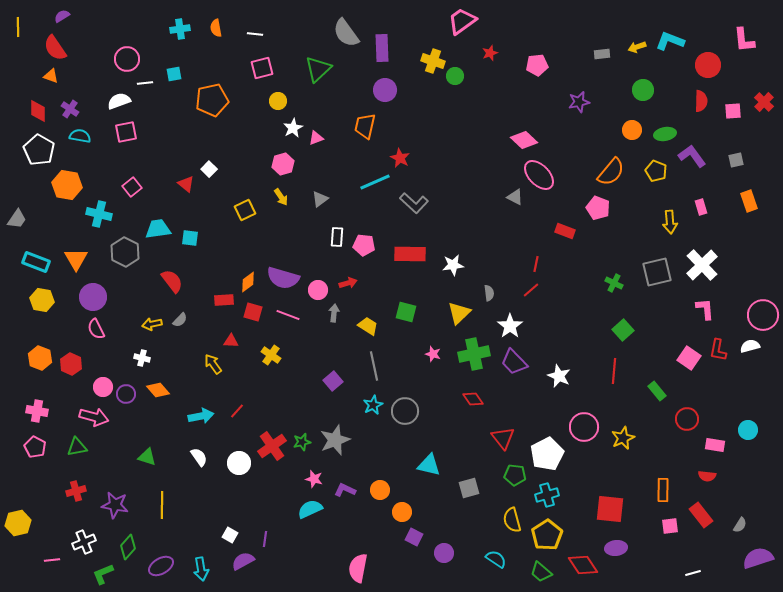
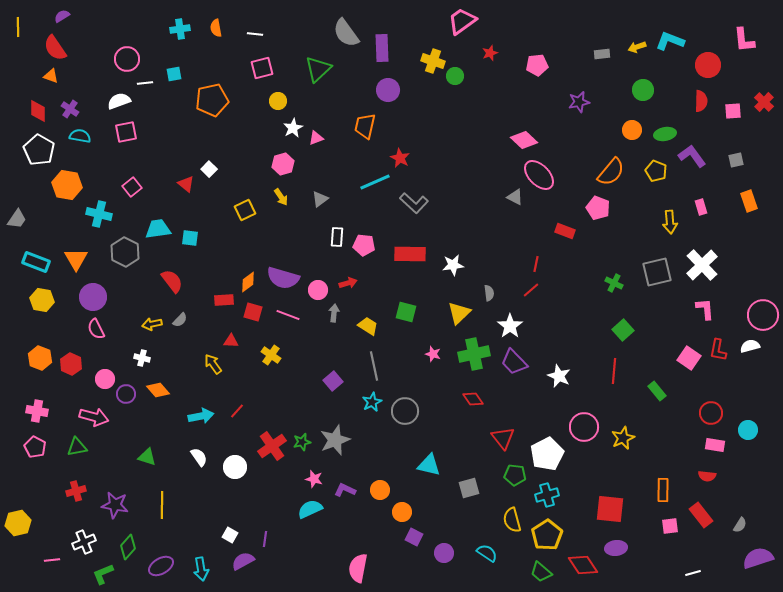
purple circle at (385, 90): moved 3 px right
pink circle at (103, 387): moved 2 px right, 8 px up
cyan star at (373, 405): moved 1 px left, 3 px up
red circle at (687, 419): moved 24 px right, 6 px up
white circle at (239, 463): moved 4 px left, 4 px down
cyan semicircle at (496, 559): moved 9 px left, 6 px up
